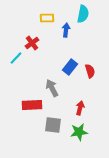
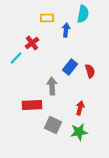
gray arrow: moved 2 px up; rotated 24 degrees clockwise
gray square: rotated 18 degrees clockwise
